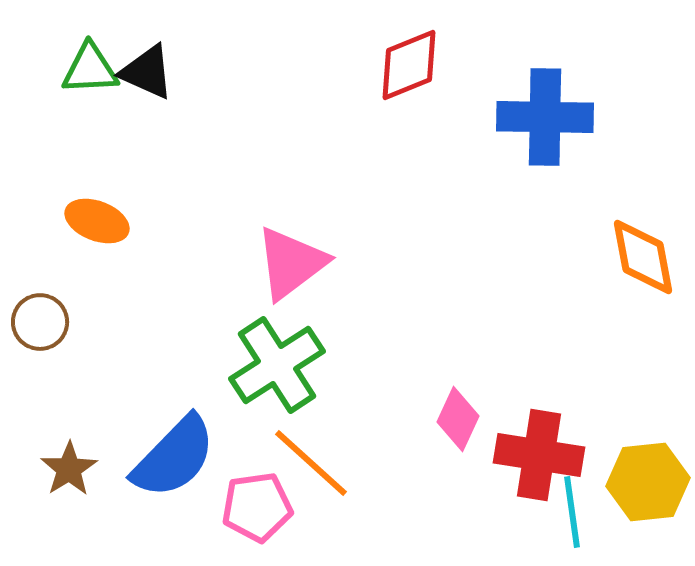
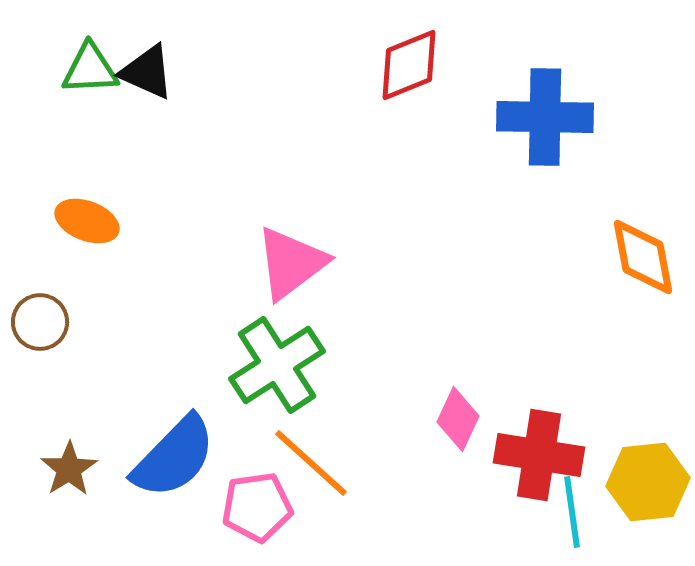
orange ellipse: moved 10 px left
